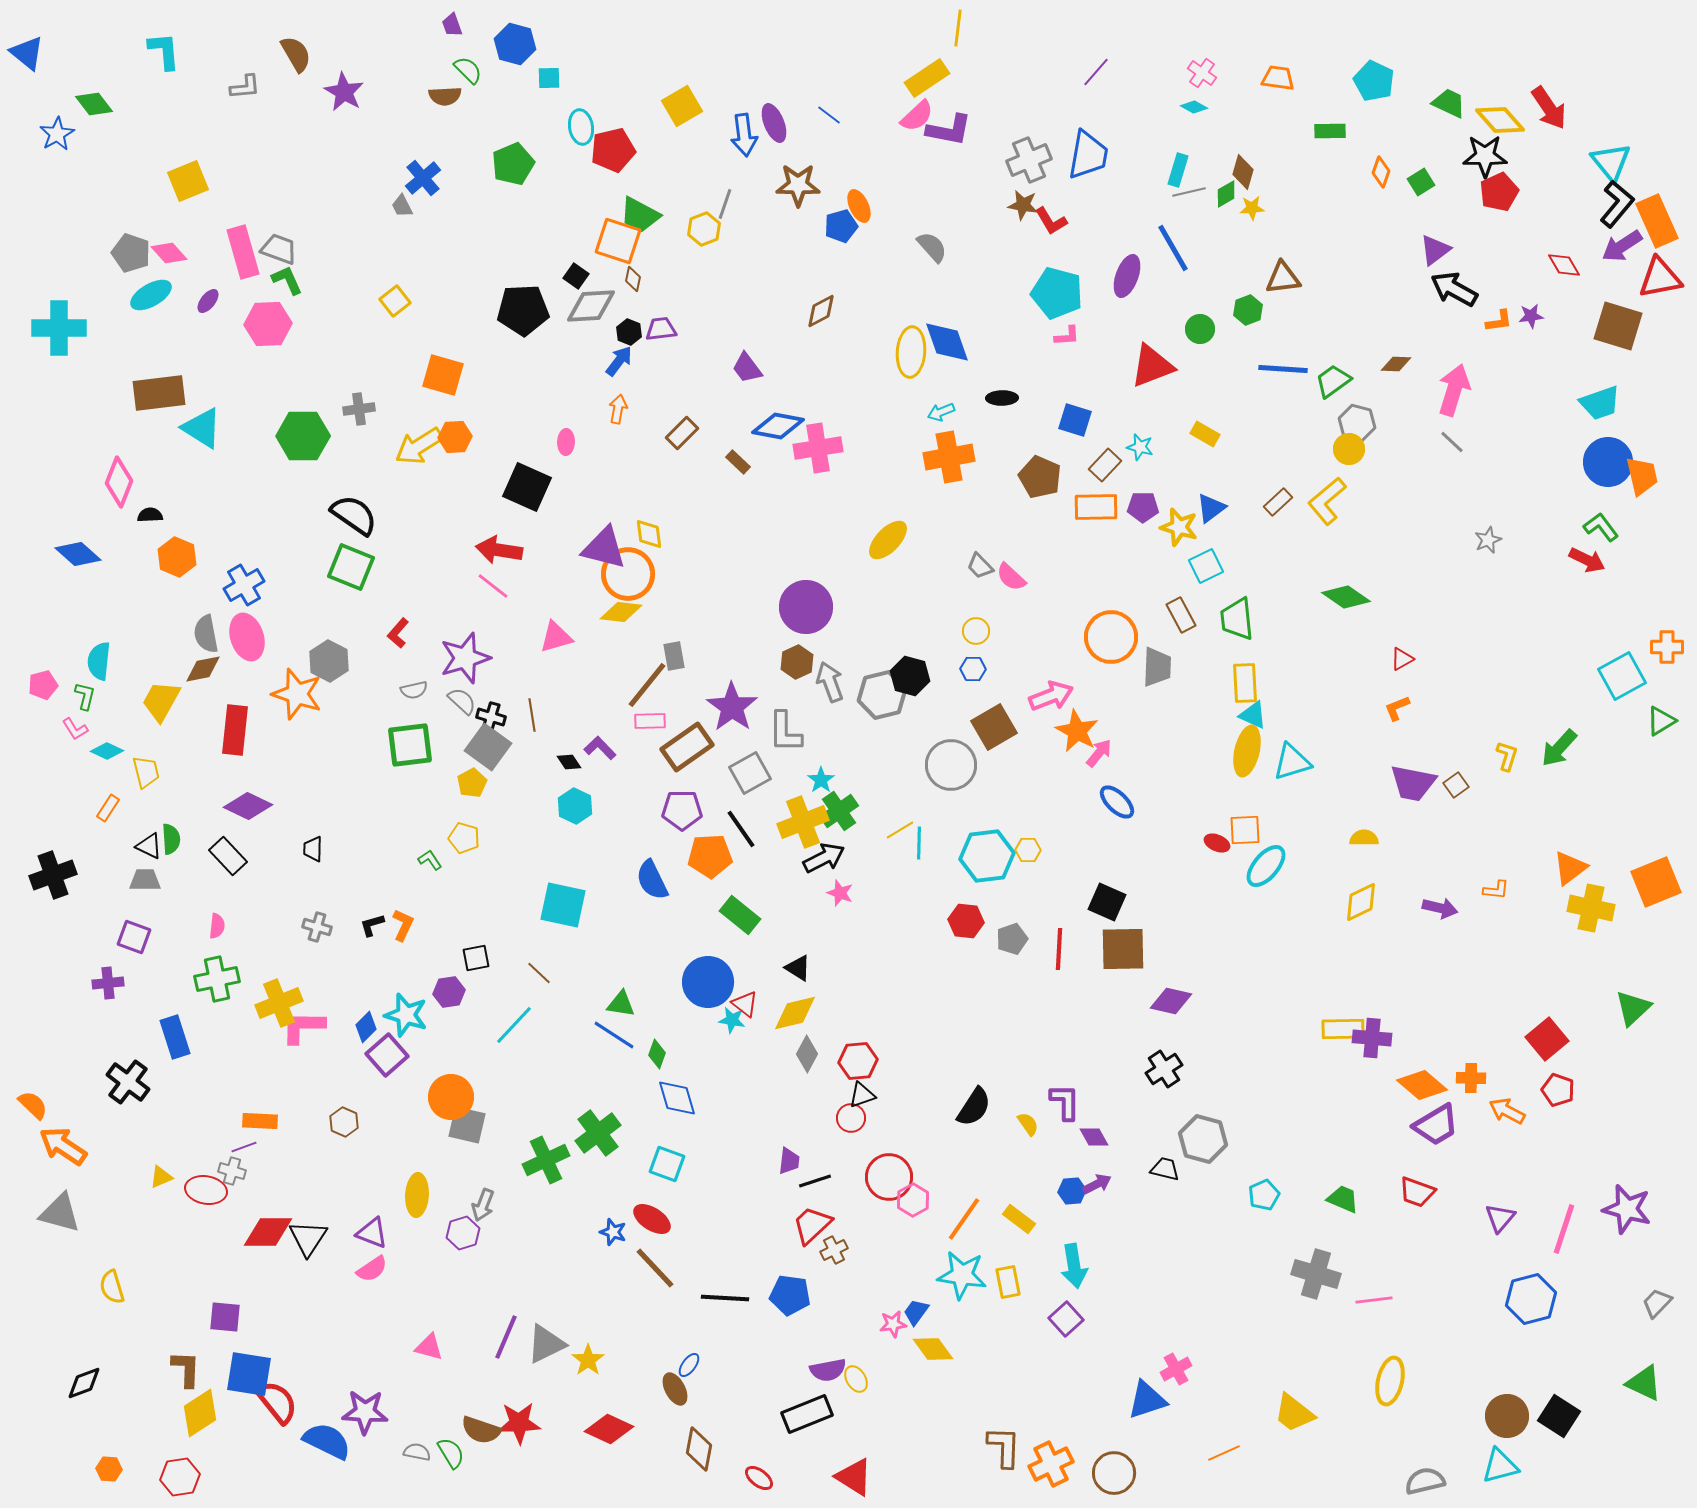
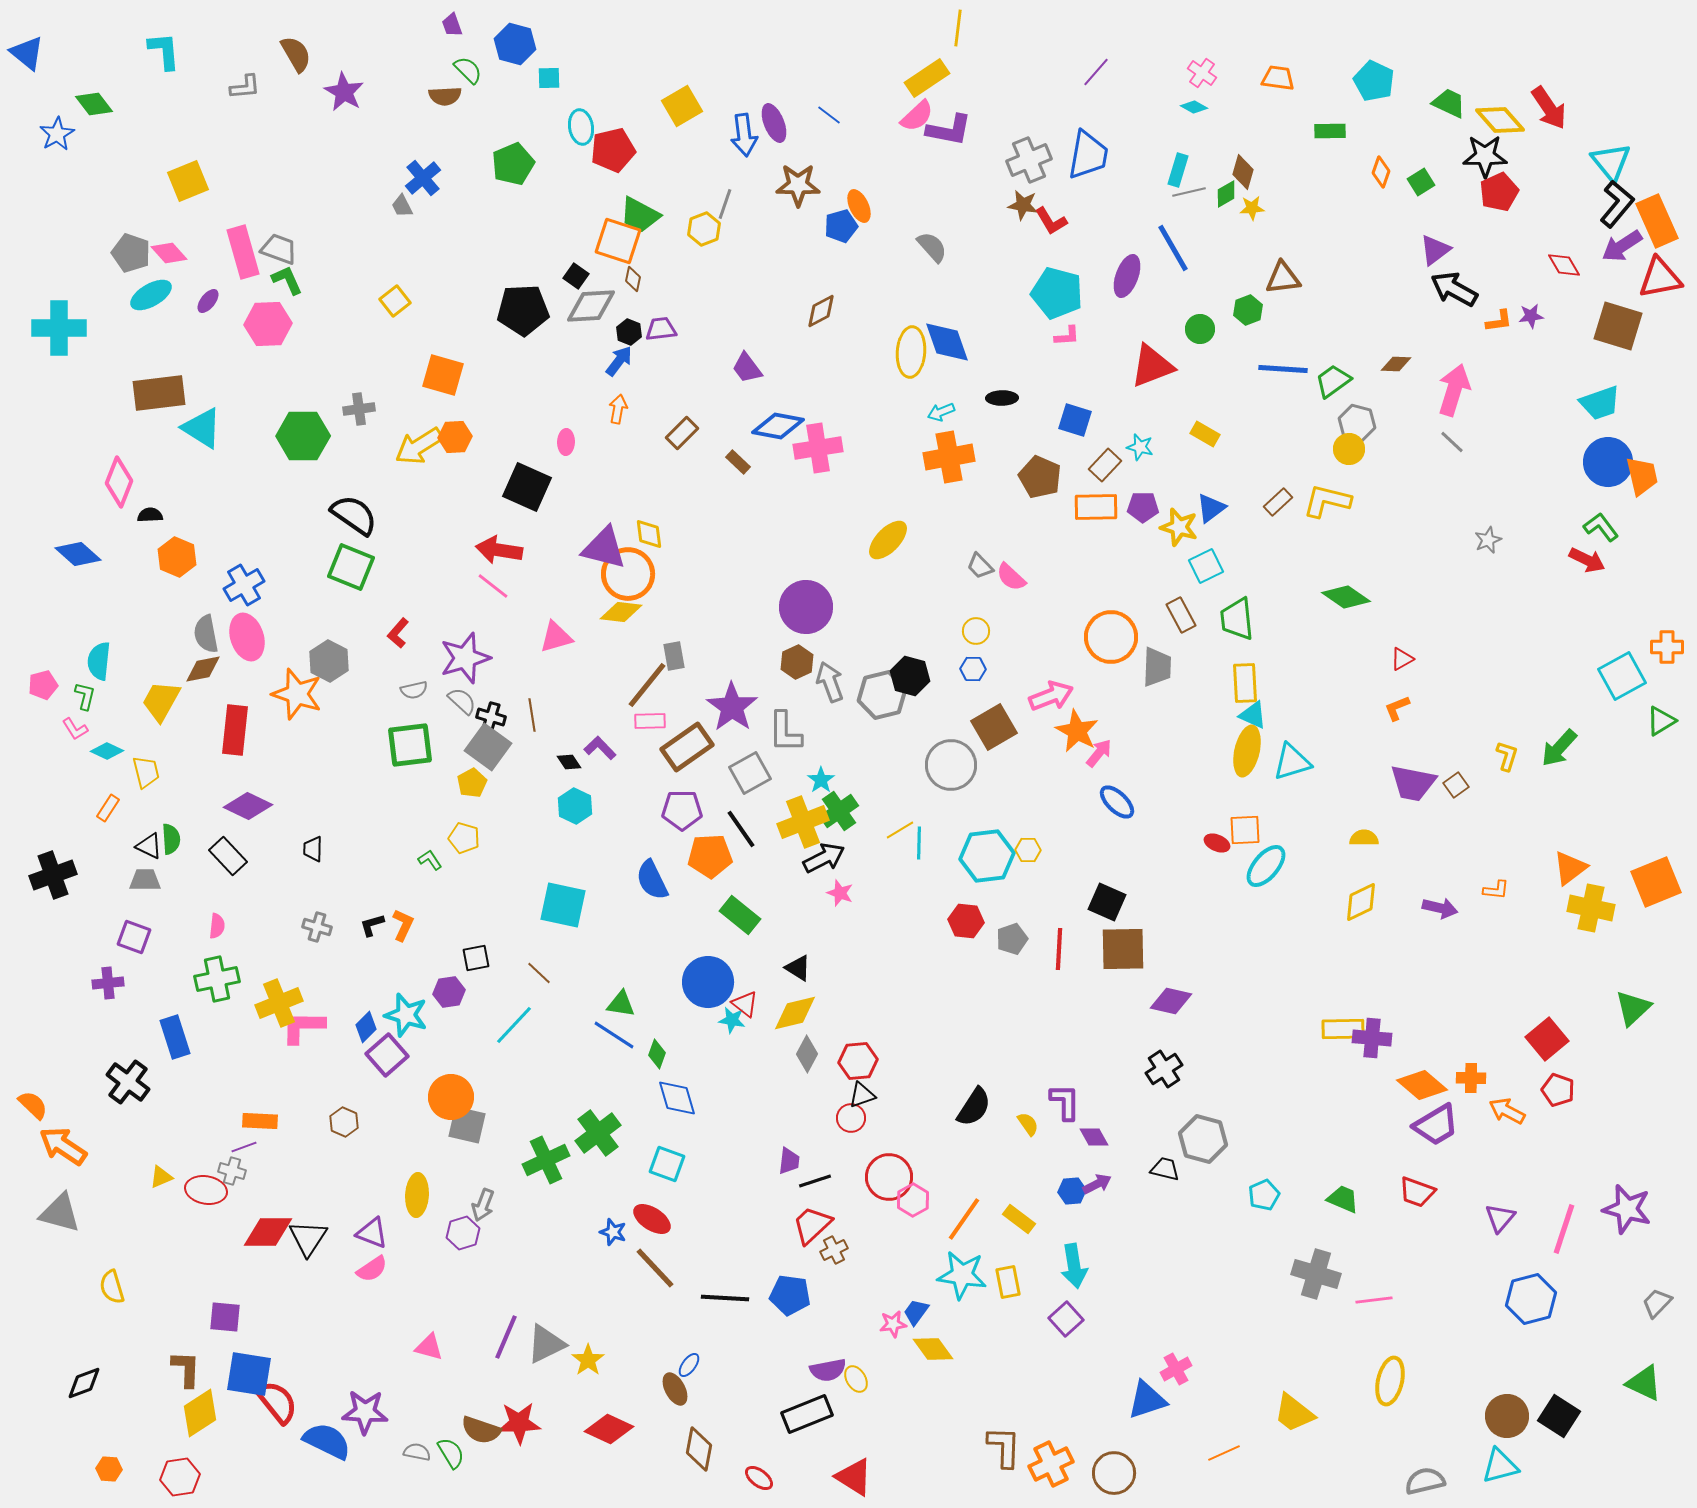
yellow L-shape at (1327, 501): rotated 54 degrees clockwise
